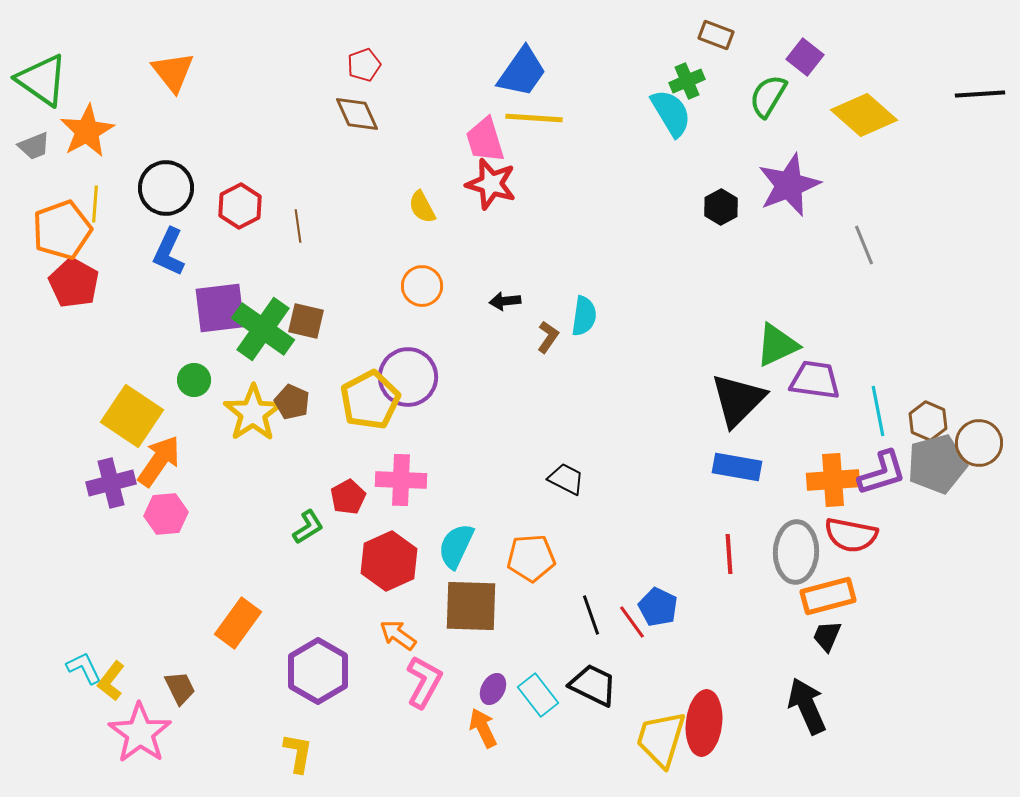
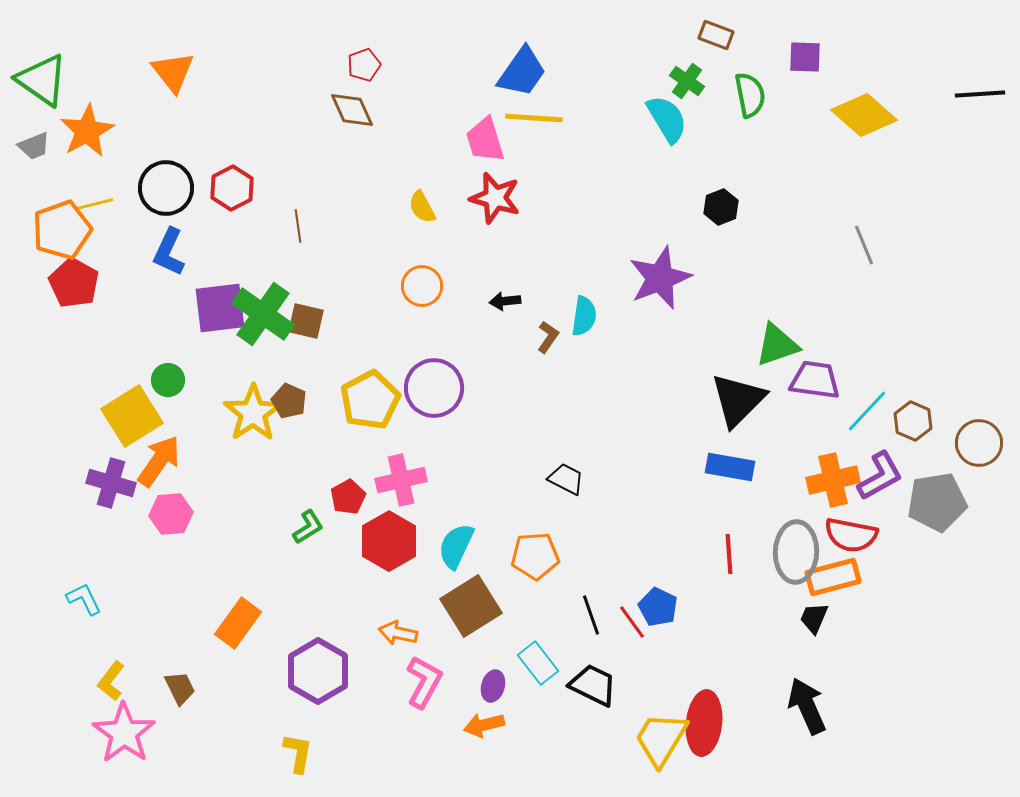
purple square at (805, 57): rotated 36 degrees counterclockwise
green cross at (687, 81): rotated 32 degrees counterclockwise
green semicircle at (768, 96): moved 18 px left, 1 px up; rotated 138 degrees clockwise
cyan semicircle at (671, 113): moved 4 px left, 6 px down
brown diamond at (357, 114): moved 5 px left, 4 px up
red star at (491, 184): moved 4 px right, 14 px down
purple star at (789, 185): moved 129 px left, 93 px down
yellow line at (95, 204): rotated 72 degrees clockwise
red hexagon at (240, 206): moved 8 px left, 18 px up
black hexagon at (721, 207): rotated 8 degrees clockwise
green cross at (263, 329): moved 15 px up
green triangle at (777, 345): rotated 6 degrees clockwise
purple circle at (408, 377): moved 26 px right, 11 px down
green circle at (194, 380): moved 26 px left
brown pentagon at (292, 402): moved 3 px left, 1 px up
cyan line at (878, 411): moved 11 px left; rotated 54 degrees clockwise
yellow square at (132, 416): rotated 24 degrees clockwise
brown hexagon at (928, 421): moved 15 px left
gray pentagon at (937, 464): moved 38 px down; rotated 6 degrees clockwise
blue rectangle at (737, 467): moved 7 px left
purple L-shape at (882, 473): moved 2 px left, 3 px down; rotated 12 degrees counterclockwise
pink cross at (401, 480): rotated 15 degrees counterclockwise
orange cross at (833, 480): rotated 9 degrees counterclockwise
purple cross at (111, 483): rotated 30 degrees clockwise
pink hexagon at (166, 514): moved 5 px right
orange pentagon at (531, 558): moved 4 px right, 2 px up
red hexagon at (389, 561): moved 20 px up; rotated 6 degrees counterclockwise
orange rectangle at (828, 596): moved 5 px right, 19 px up
brown square at (471, 606): rotated 34 degrees counterclockwise
orange arrow at (398, 635): moved 2 px up; rotated 24 degrees counterclockwise
black trapezoid at (827, 636): moved 13 px left, 18 px up
cyan L-shape at (84, 668): moved 69 px up
purple ellipse at (493, 689): moved 3 px up; rotated 12 degrees counterclockwise
cyan rectangle at (538, 695): moved 32 px up
orange arrow at (483, 728): moved 1 px right, 3 px up; rotated 78 degrees counterclockwise
pink star at (140, 733): moved 16 px left
yellow trapezoid at (661, 739): rotated 14 degrees clockwise
